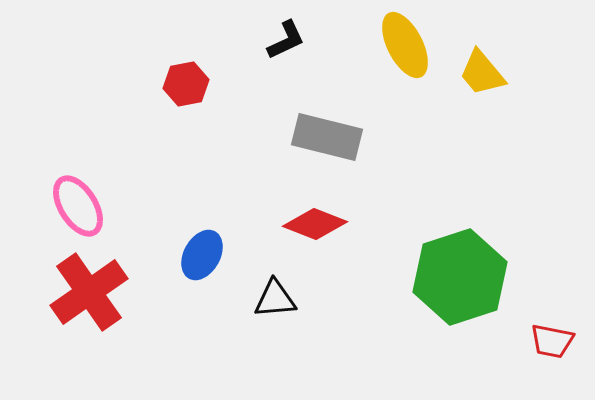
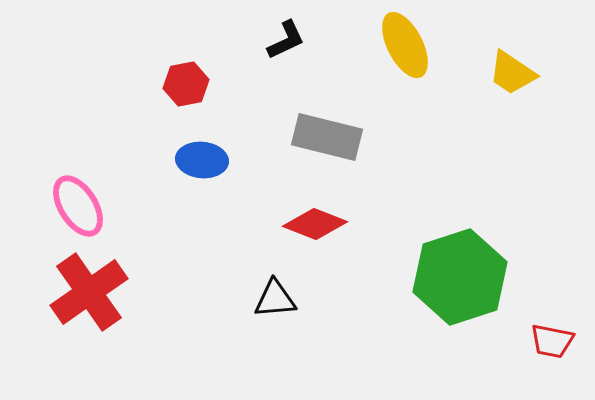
yellow trapezoid: moved 30 px right; rotated 16 degrees counterclockwise
blue ellipse: moved 95 px up; rotated 66 degrees clockwise
